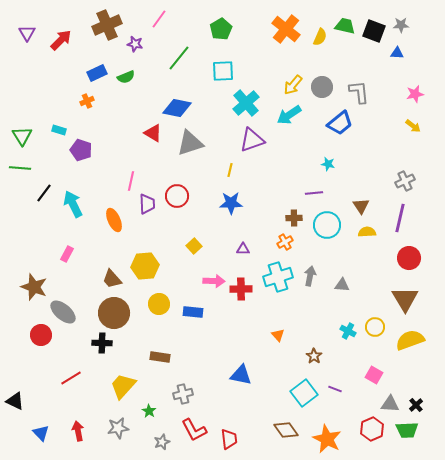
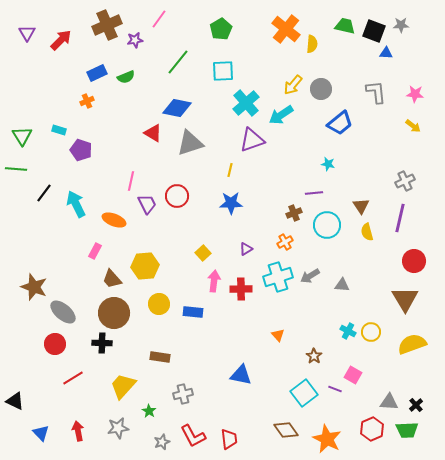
yellow semicircle at (320, 37): moved 8 px left, 7 px down; rotated 18 degrees counterclockwise
purple star at (135, 44): moved 4 px up; rotated 21 degrees counterclockwise
blue triangle at (397, 53): moved 11 px left
green line at (179, 58): moved 1 px left, 4 px down
gray circle at (322, 87): moved 1 px left, 2 px down
gray L-shape at (359, 92): moved 17 px right
pink star at (415, 94): rotated 18 degrees clockwise
cyan arrow at (289, 115): moved 8 px left
green line at (20, 168): moved 4 px left, 1 px down
cyan arrow at (73, 204): moved 3 px right
purple trapezoid at (147, 204): rotated 25 degrees counterclockwise
brown cross at (294, 218): moved 5 px up; rotated 21 degrees counterclockwise
orange ellipse at (114, 220): rotated 45 degrees counterclockwise
yellow semicircle at (367, 232): rotated 102 degrees counterclockwise
yellow square at (194, 246): moved 9 px right, 7 px down
purple triangle at (243, 249): moved 3 px right; rotated 32 degrees counterclockwise
pink rectangle at (67, 254): moved 28 px right, 3 px up
red circle at (409, 258): moved 5 px right, 3 px down
gray arrow at (310, 276): rotated 132 degrees counterclockwise
pink arrow at (214, 281): rotated 85 degrees counterclockwise
yellow circle at (375, 327): moved 4 px left, 5 px down
red circle at (41, 335): moved 14 px right, 9 px down
yellow semicircle at (410, 340): moved 2 px right, 4 px down
pink square at (374, 375): moved 21 px left
red line at (71, 378): moved 2 px right
gray triangle at (390, 404): moved 1 px left, 2 px up
red L-shape at (194, 430): moved 1 px left, 6 px down
